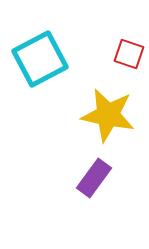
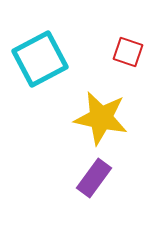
red square: moved 1 px left, 2 px up
yellow star: moved 7 px left, 3 px down
